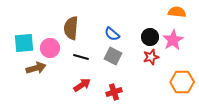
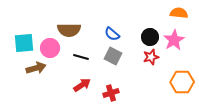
orange semicircle: moved 2 px right, 1 px down
brown semicircle: moved 2 px left, 2 px down; rotated 95 degrees counterclockwise
pink star: moved 1 px right
red cross: moved 3 px left, 1 px down
